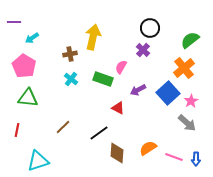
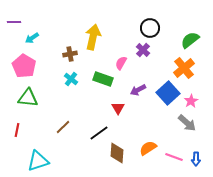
pink semicircle: moved 4 px up
red triangle: rotated 32 degrees clockwise
